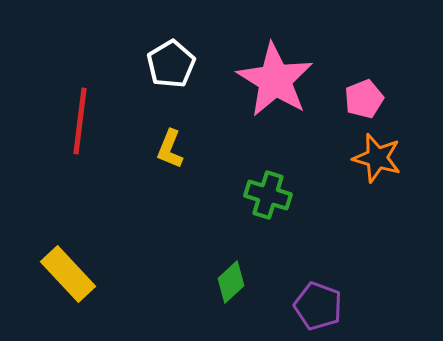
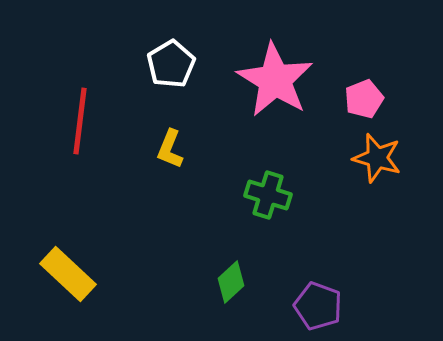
yellow rectangle: rotated 4 degrees counterclockwise
